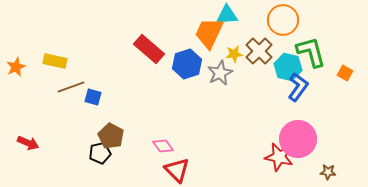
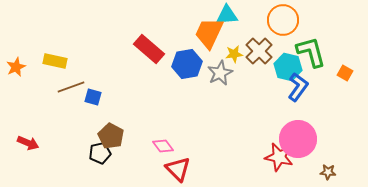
blue hexagon: rotated 8 degrees clockwise
red triangle: moved 1 px right, 1 px up
